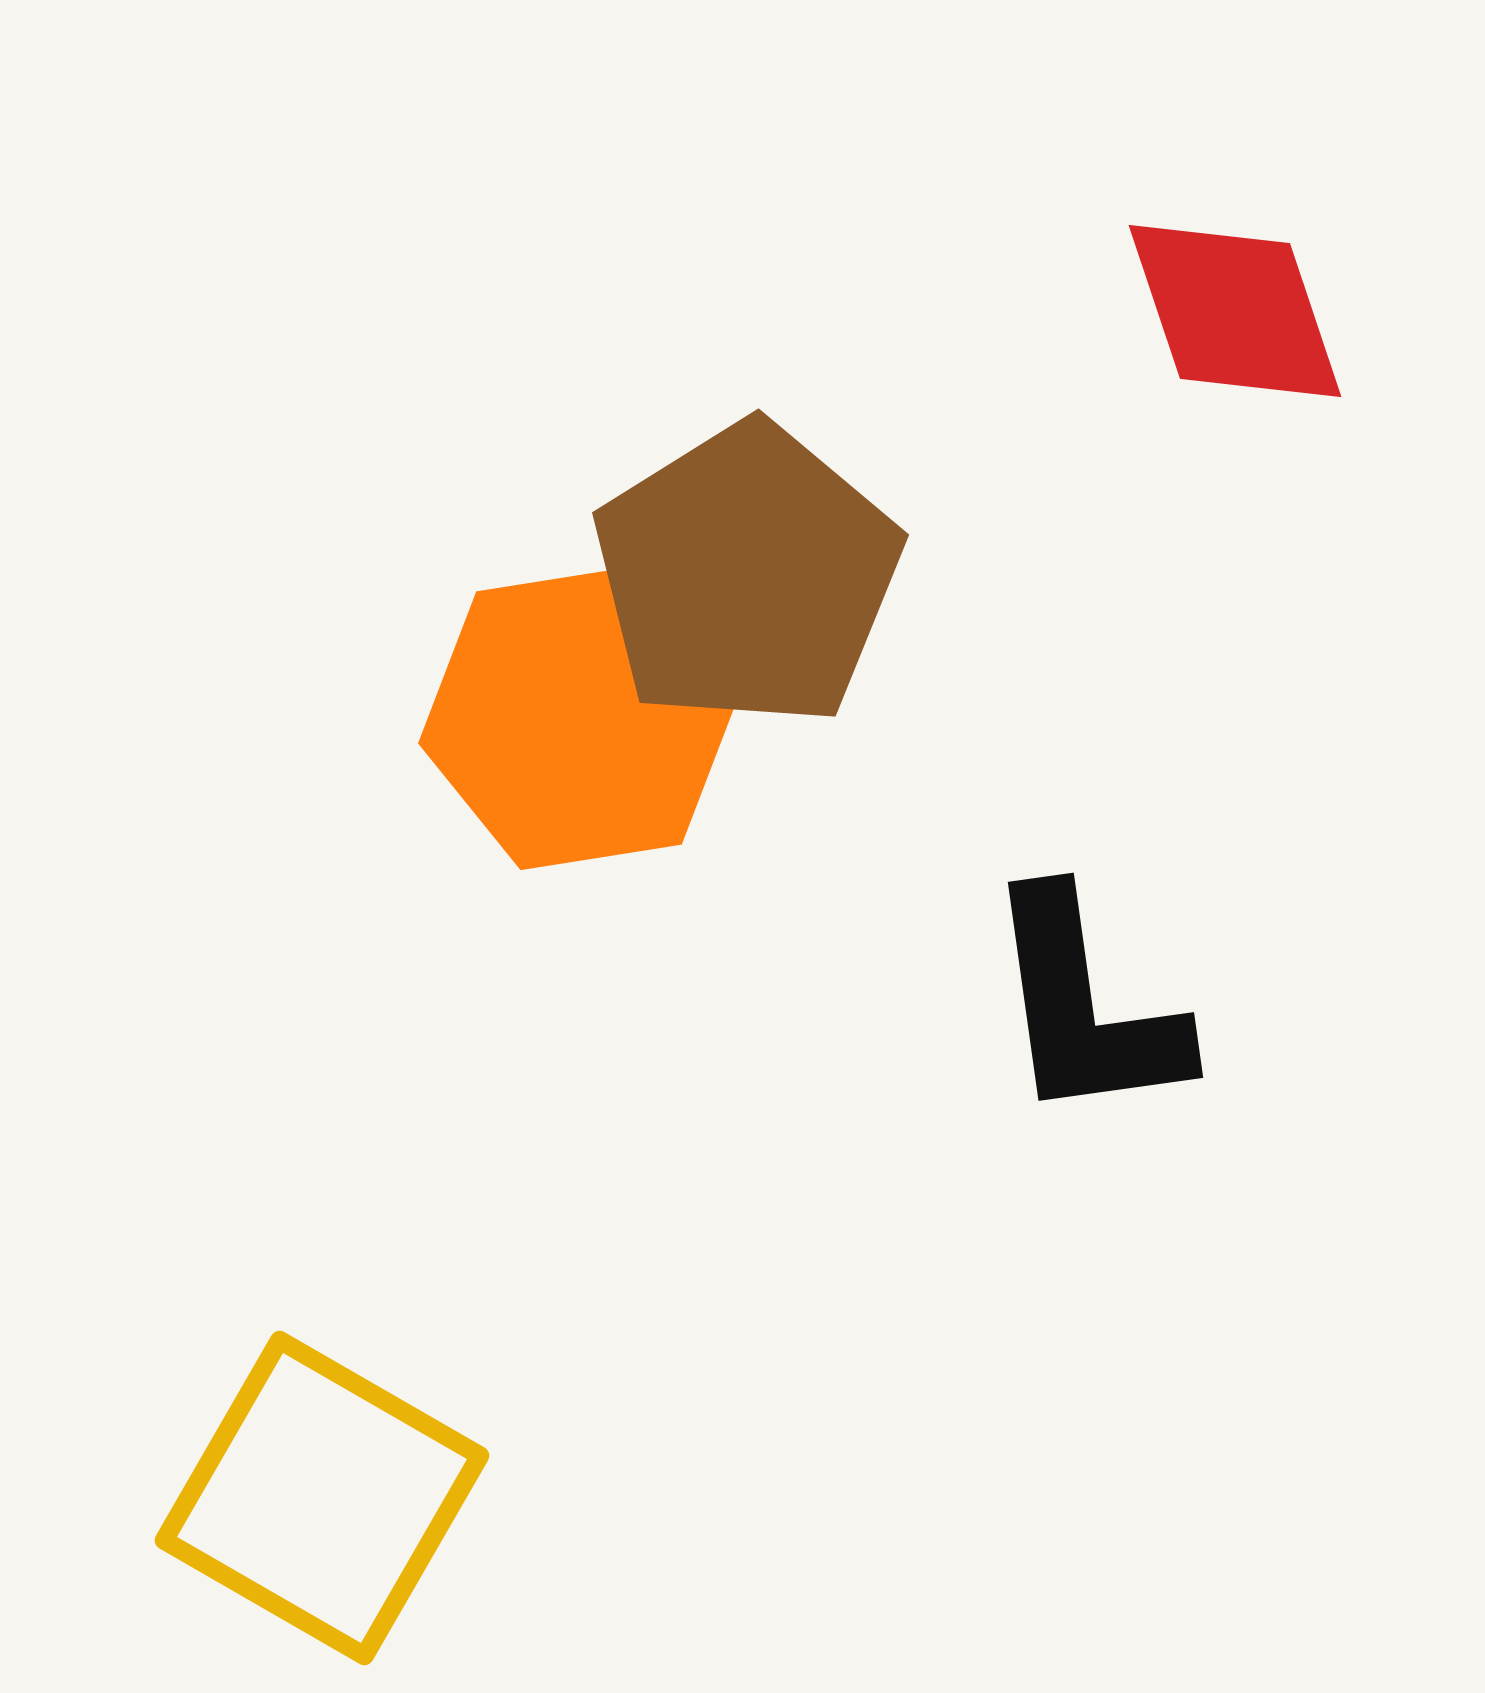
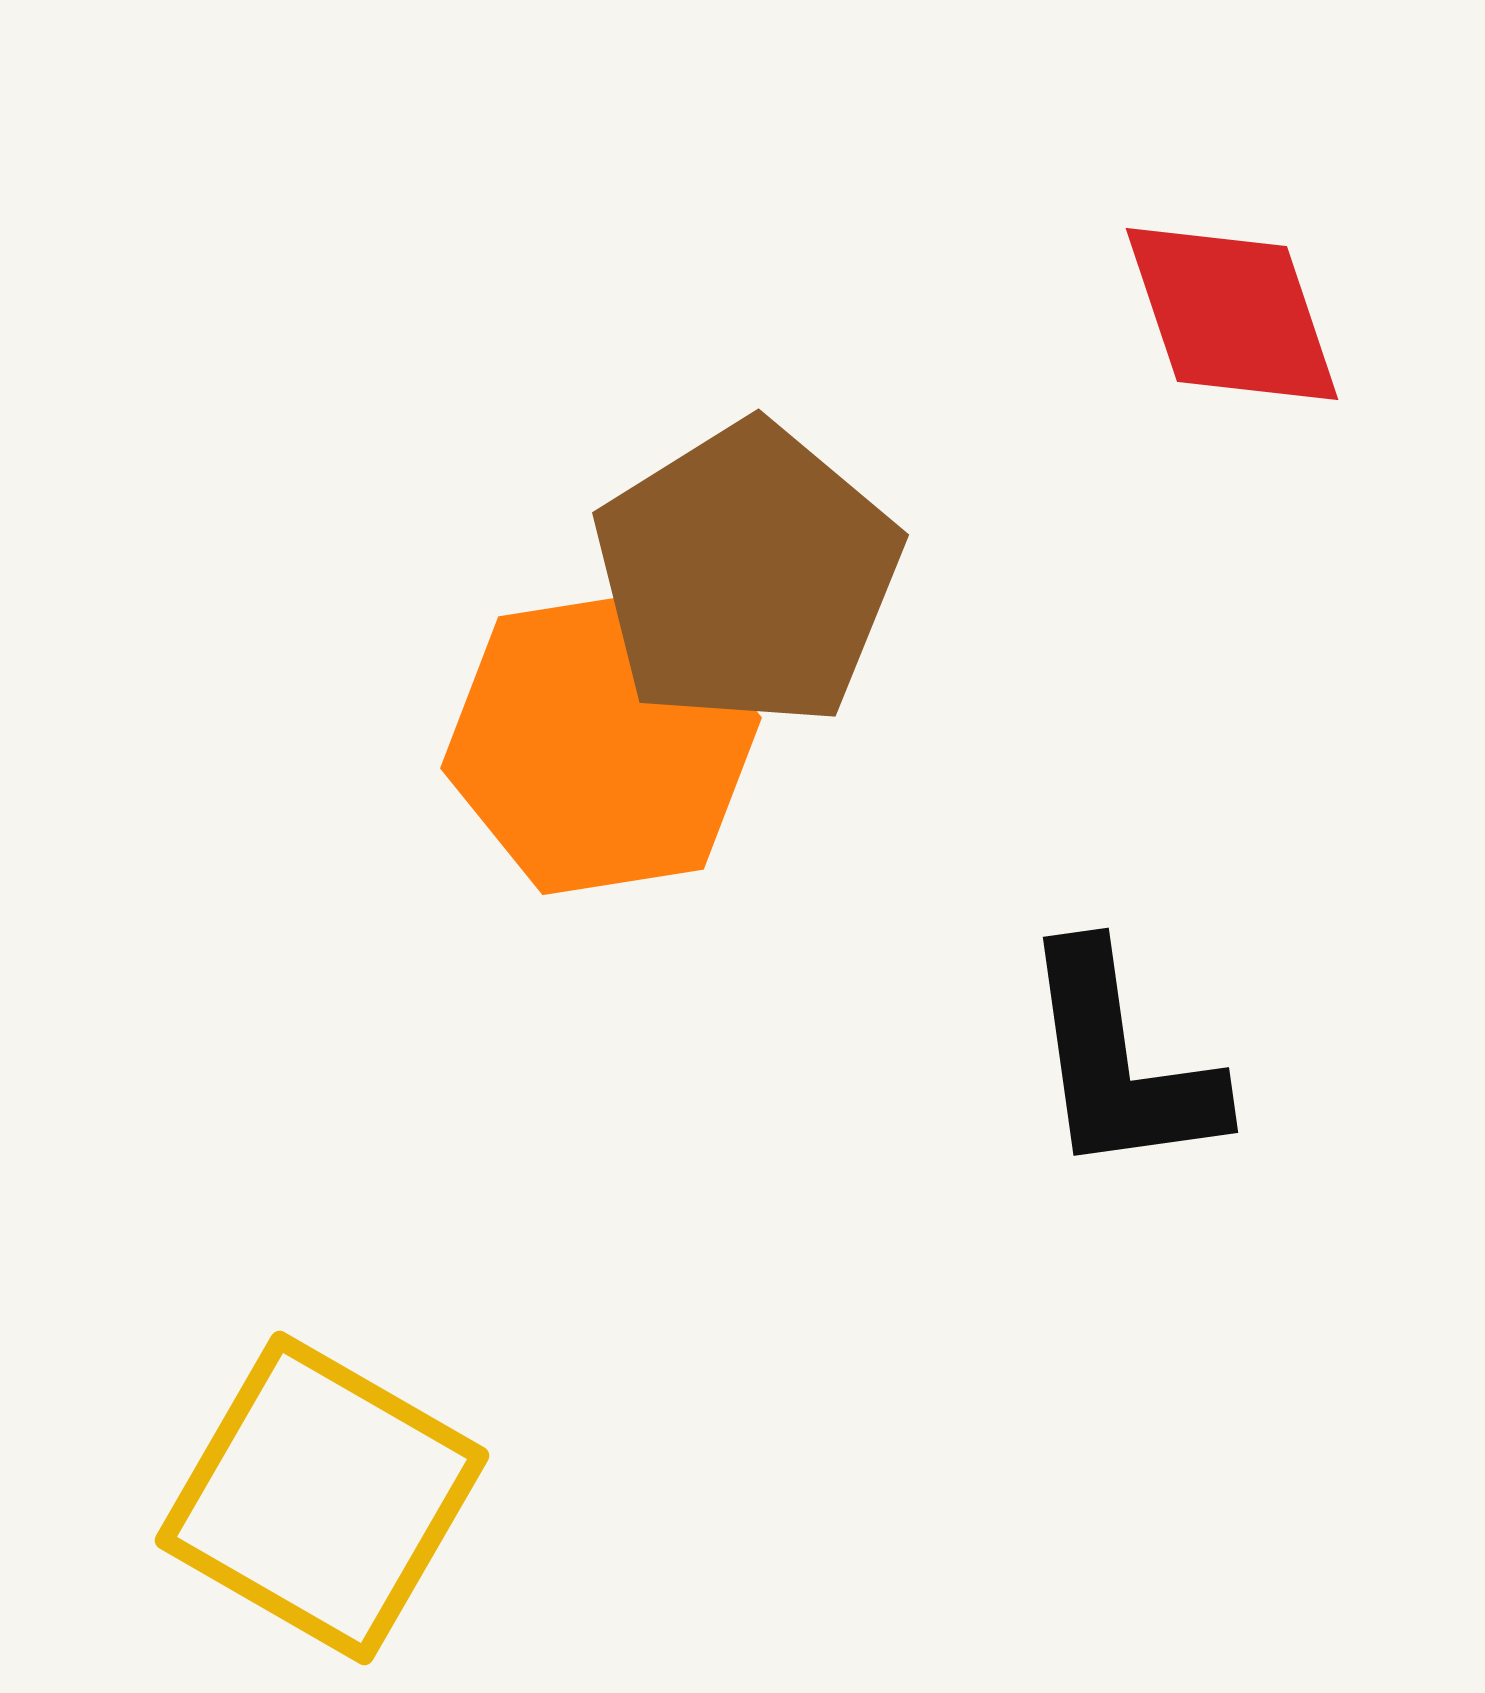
red diamond: moved 3 px left, 3 px down
orange hexagon: moved 22 px right, 25 px down
black L-shape: moved 35 px right, 55 px down
